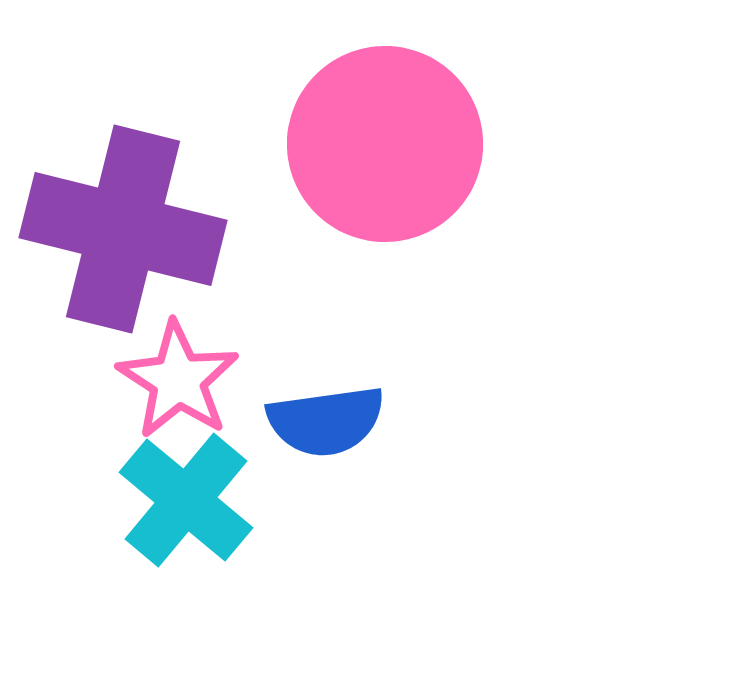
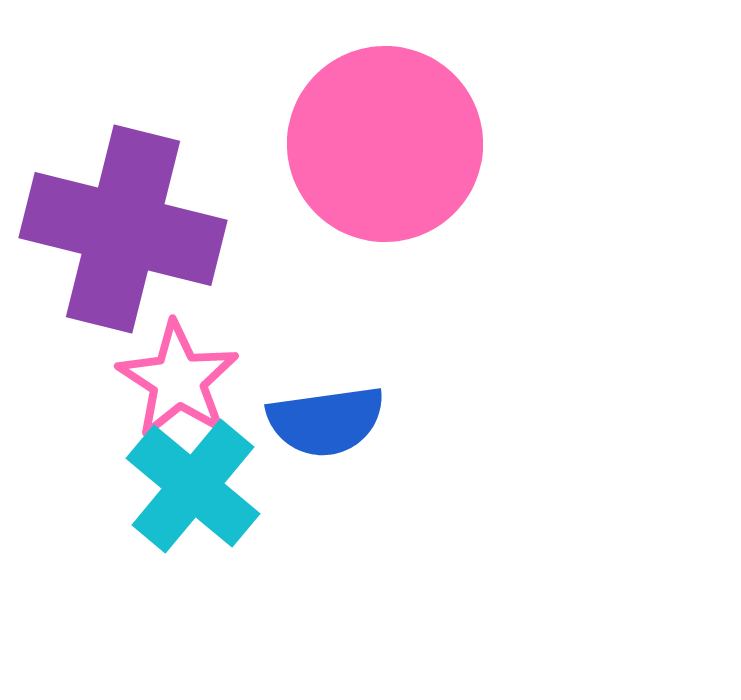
cyan cross: moved 7 px right, 14 px up
